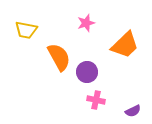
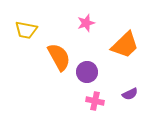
pink cross: moved 1 px left, 1 px down
purple semicircle: moved 3 px left, 17 px up
